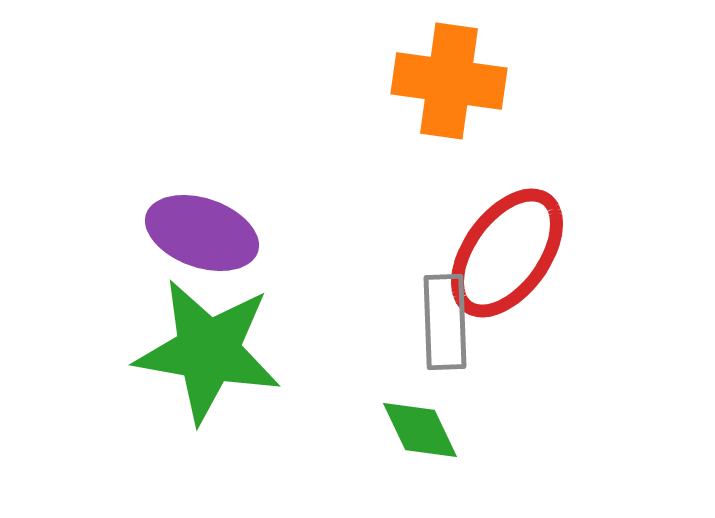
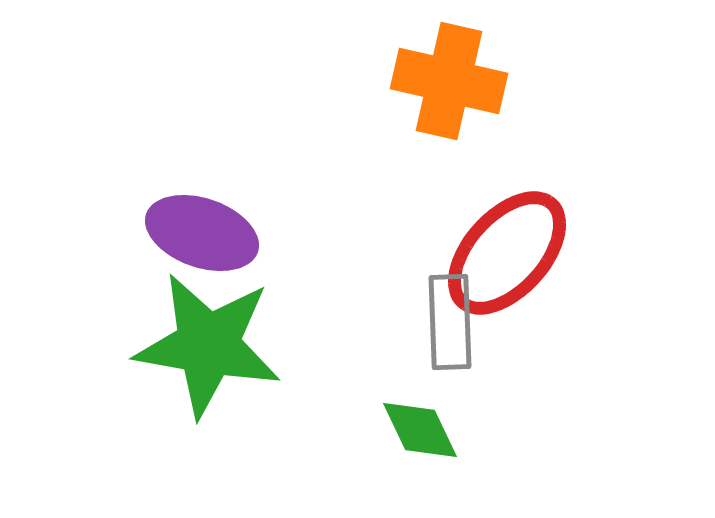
orange cross: rotated 5 degrees clockwise
red ellipse: rotated 6 degrees clockwise
gray rectangle: moved 5 px right
green star: moved 6 px up
